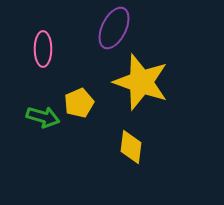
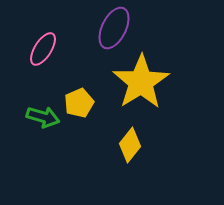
pink ellipse: rotated 32 degrees clockwise
yellow star: rotated 20 degrees clockwise
yellow diamond: moved 1 px left, 2 px up; rotated 32 degrees clockwise
